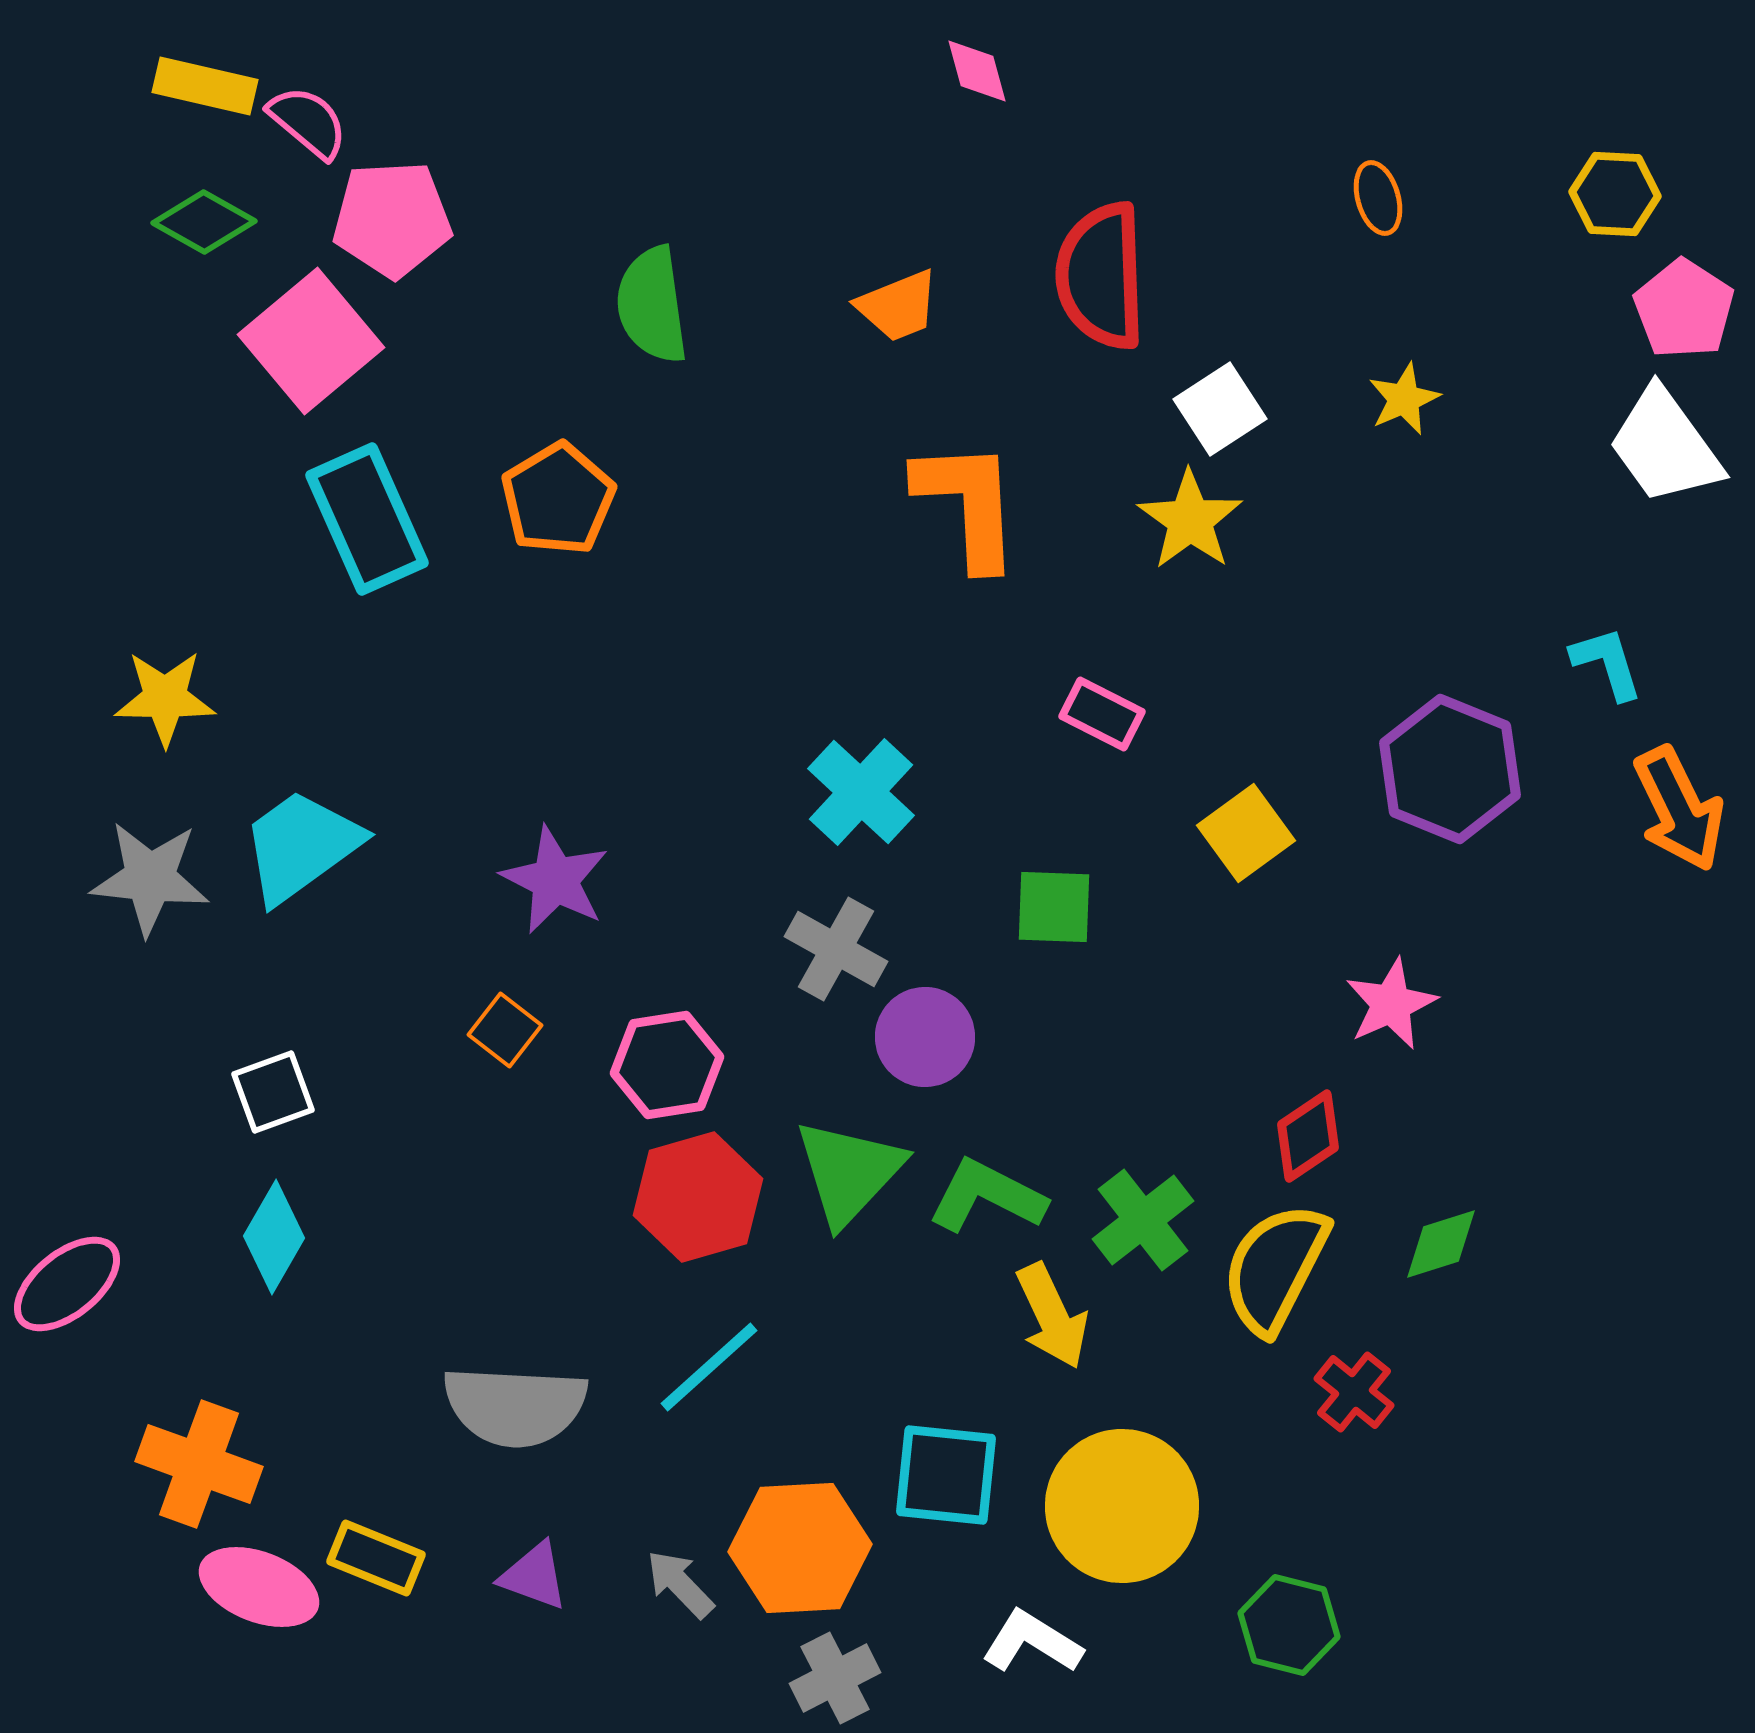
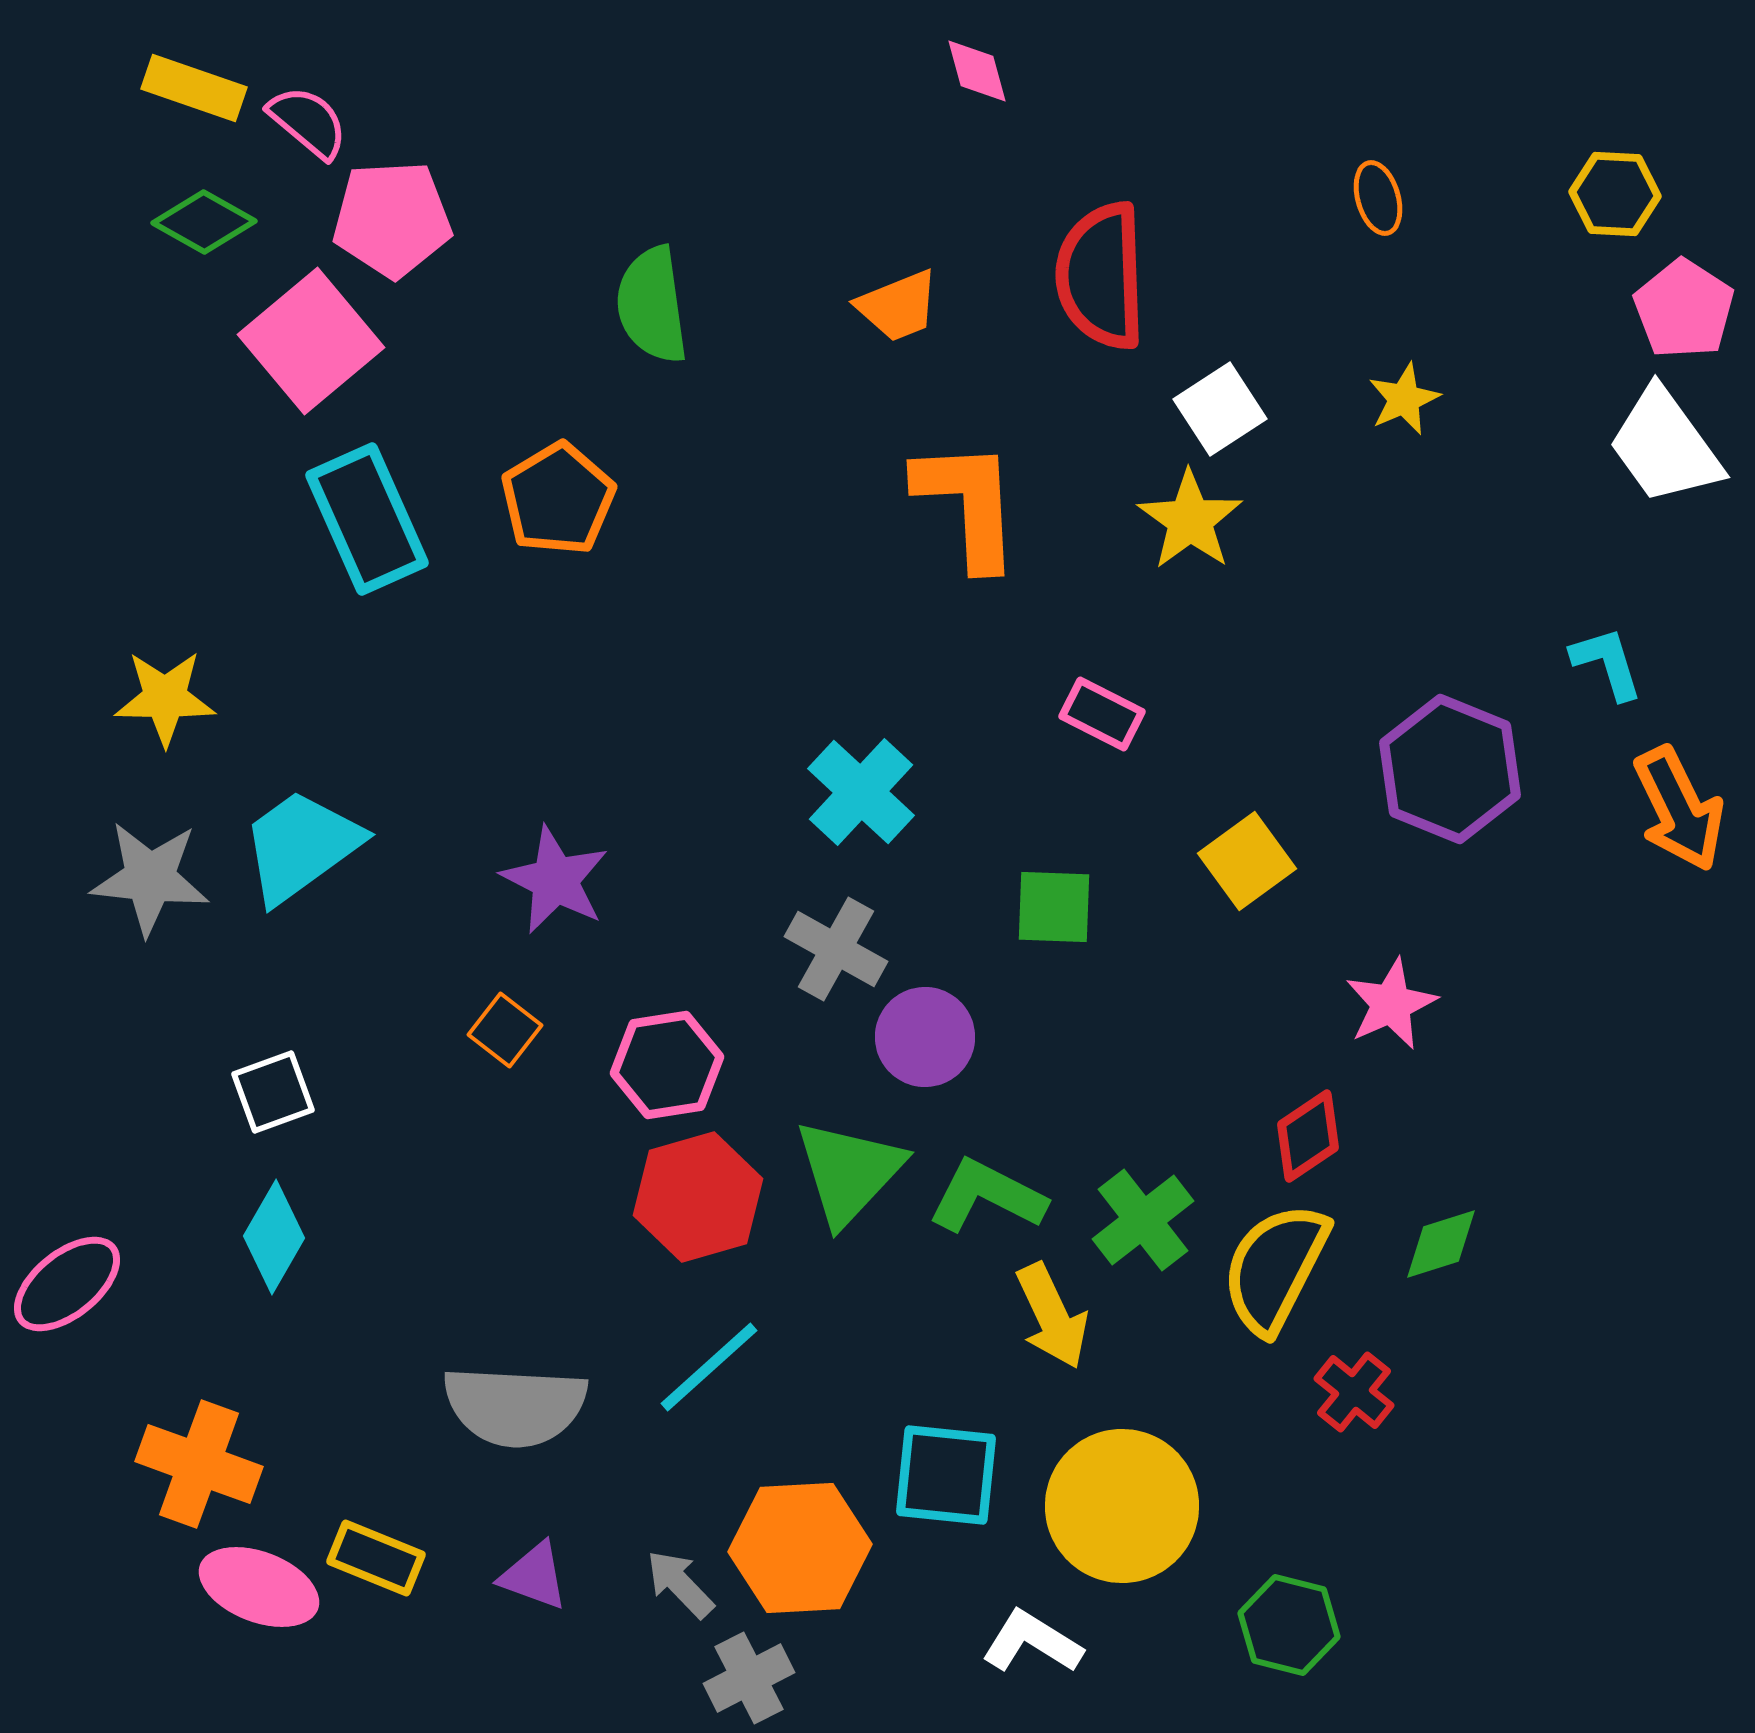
yellow rectangle at (205, 86): moved 11 px left, 2 px down; rotated 6 degrees clockwise
yellow square at (1246, 833): moved 1 px right, 28 px down
gray cross at (835, 1678): moved 86 px left
